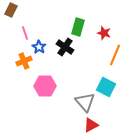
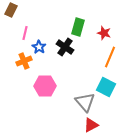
pink line: rotated 32 degrees clockwise
orange line: moved 5 px left, 2 px down
